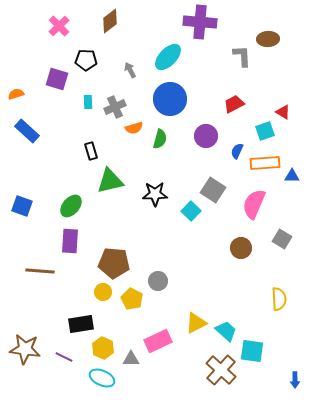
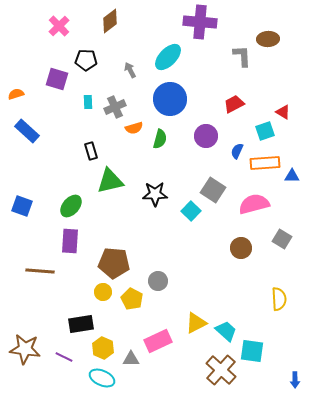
pink semicircle at (254, 204): rotated 52 degrees clockwise
